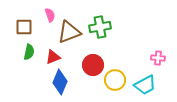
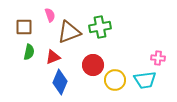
cyan trapezoid: moved 5 px up; rotated 20 degrees clockwise
